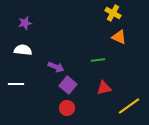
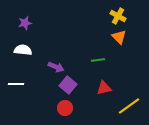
yellow cross: moved 5 px right, 3 px down
orange triangle: rotated 21 degrees clockwise
red circle: moved 2 px left
